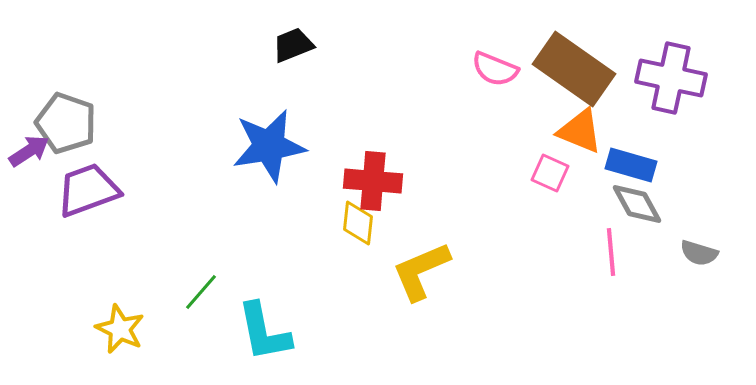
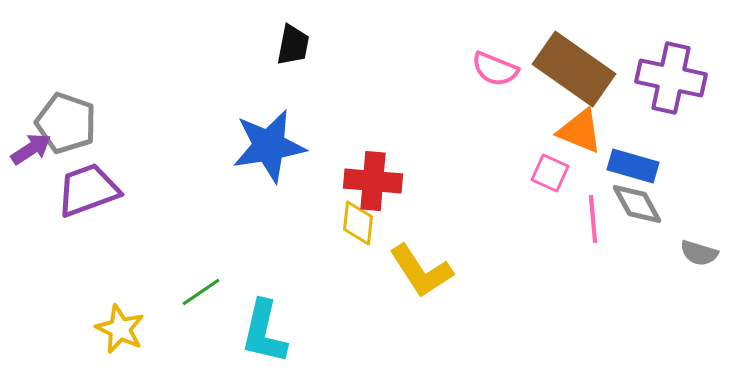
black trapezoid: rotated 123 degrees clockwise
purple arrow: moved 2 px right, 2 px up
blue rectangle: moved 2 px right, 1 px down
pink line: moved 18 px left, 33 px up
yellow L-shape: rotated 100 degrees counterclockwise
green line: rotated 15 degrees clockwise
cyan L-shape: rotated 24 degrees clockwise
